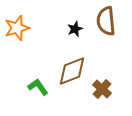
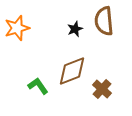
brown semicircle: moved 2 px left
green L-shape: moved 1 px up
